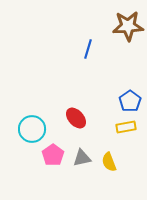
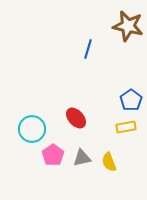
brown star: rotated 16 degrees clockwise
blue pentagon: moved 1 px right, 1 px up
